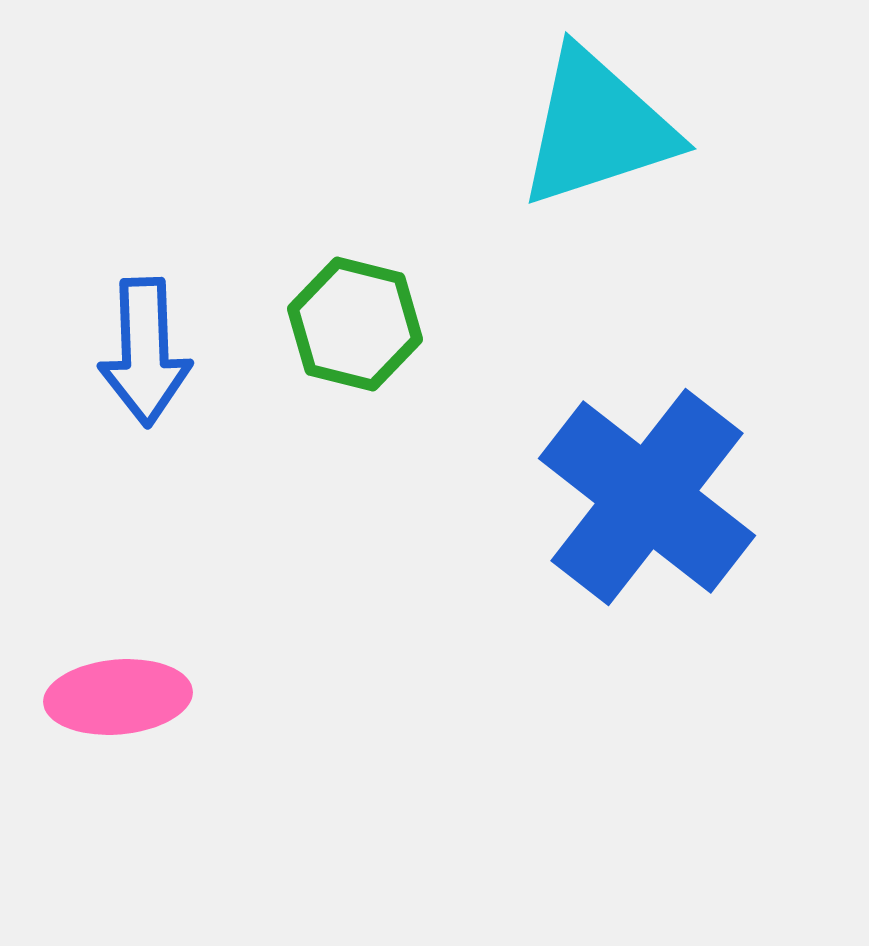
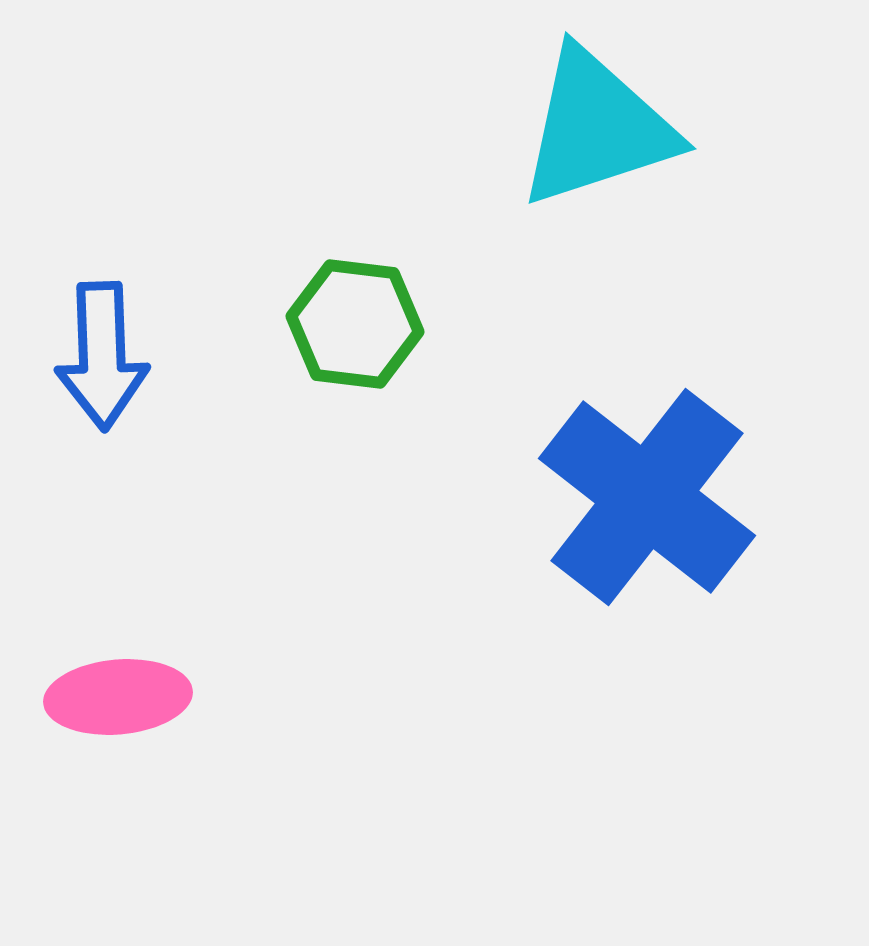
green hexagon: rotated 7 degrees counterclockwise
blue arrow: moved 43 px left, 4 px down
